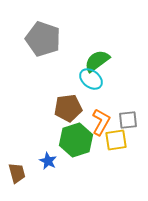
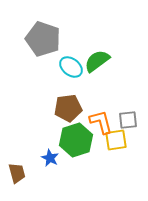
cyan ellipse: moved 20 px left, 12 px up
orange L-shape: rotated 44 degrees counterclockwise
blue star: moved 2 px right, 3 px up
